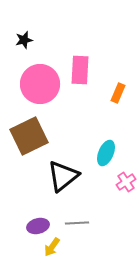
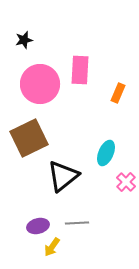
brown square: moved 2 px down
pink cross: rotated 12 degrees counterclockwise
